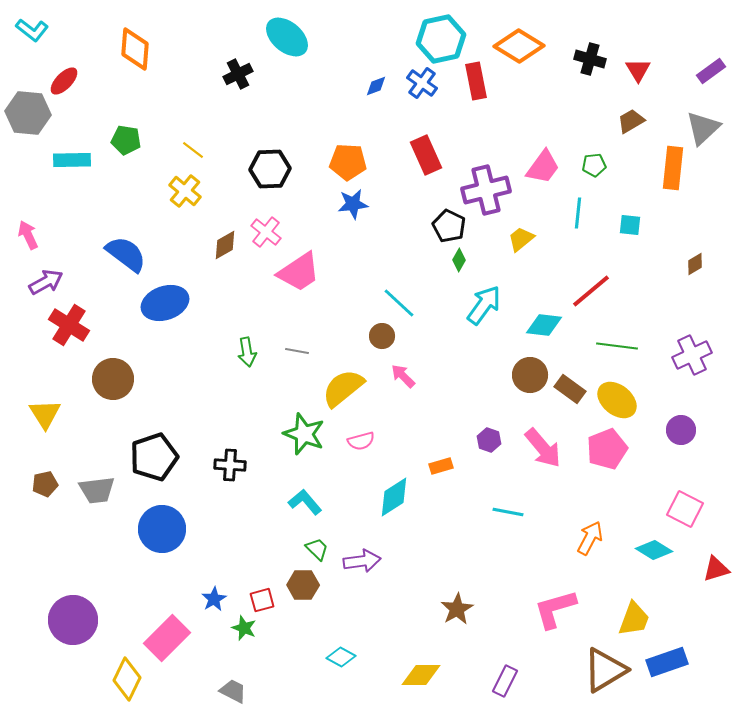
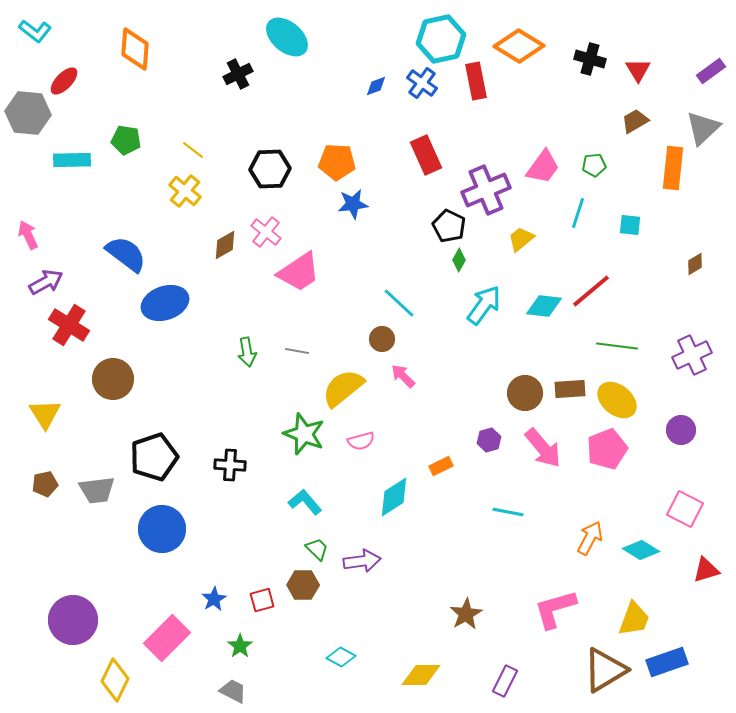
cyan L-shape at (32, 30): moved 3 px right, 1 px down
brown trapezoid at (631, 121): moved 4 px right
orange pentagon at (348, 162): moved 11 px left
purple cross at (486, 190): rotated 9 degrees counterclockwise
cyan line at (578, 213): rotated 12 degrees clockwise
cyan diamond at (544, 325): moved 19 px up
brown circle at (382, 336): moved 3 px down
brown circle at (530, 375): moved 5 px left, 18 px down
brown rectangle at (570, 389): rotated 40 degrees counterclockwise
purple hexagon at (489, 440): rotated 25 degrees clockwise
orange rectangle at (441, 466): rotated 10 degrees counterclockwise
cyan diamond at (654, 550): moved 13 px left
red triangle at (716, 569): moved 10 px left, 1 px down
brown star at (457, 609): moved 9 px right, 5 px down
green star at (244, 628): moved 4 px left, 18 px down; rotated 15 degrees clockwise
yellow diamond at (127, 679): moved 12 px left, 1 px down
